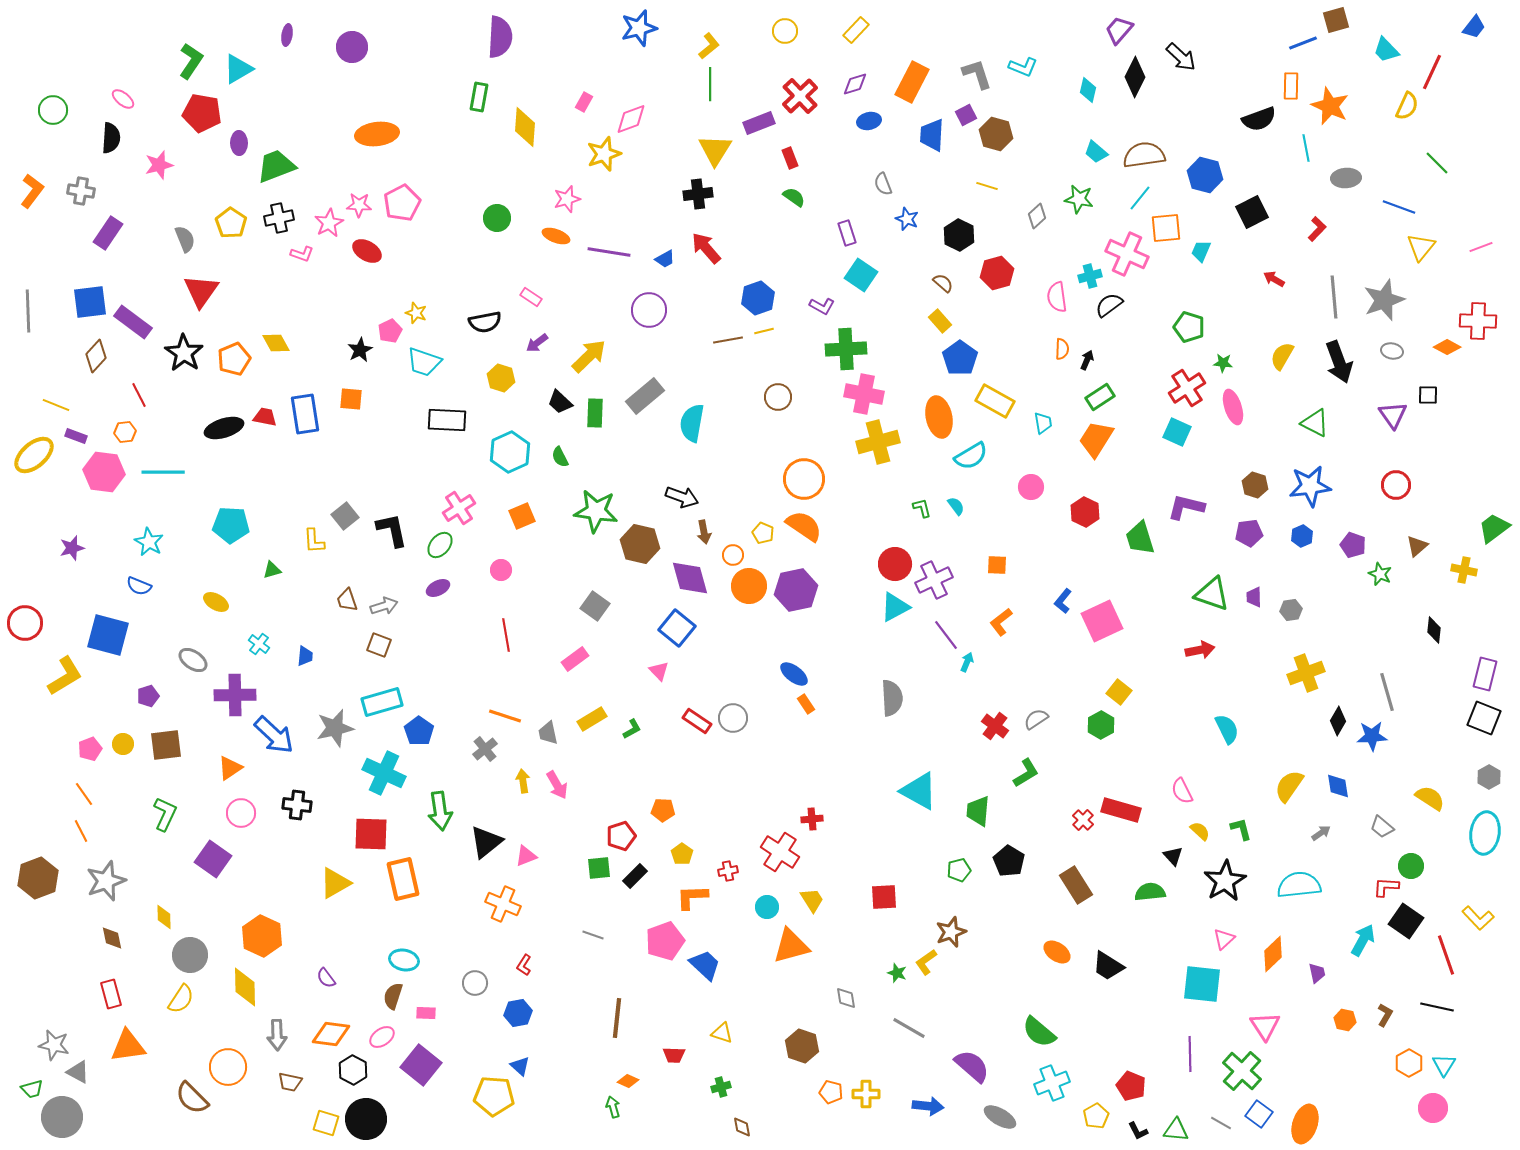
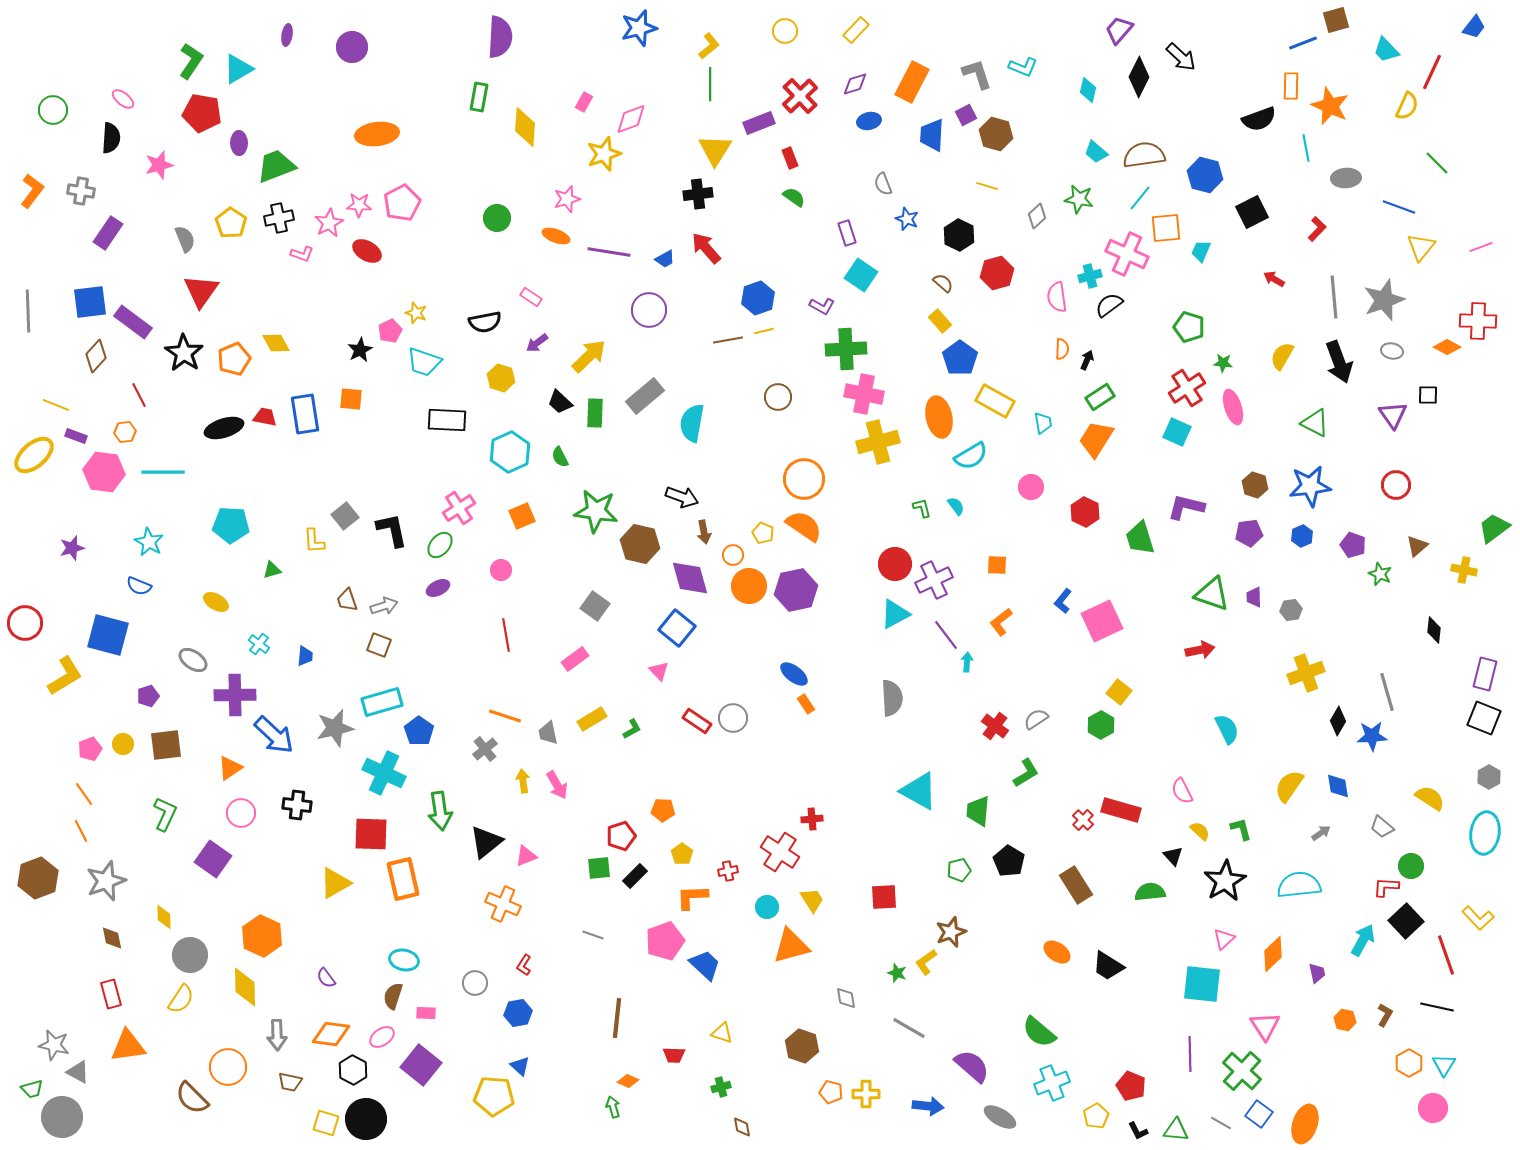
black diamond at (1135, 77): moved 4 px right
cyan triangle at (895, 607): moved 7 px down
cyan arrow at (967, 662): rotated 18 degrees counterclockwise
black square at (1406, 921): rotated 12 degrees clockwise
